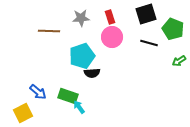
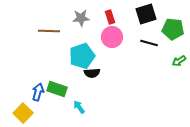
green pentagon: rotated 15 degrees counterclockwise
blue arrow: rotated 114 degrees counterclockwise
green rectangle: moved 11 px left, 7 px up
yellow square: rotated 18 degrees counterclockwise
